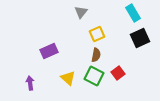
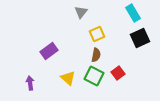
purple rectangle: rotated 12 degrees counterclockwise
